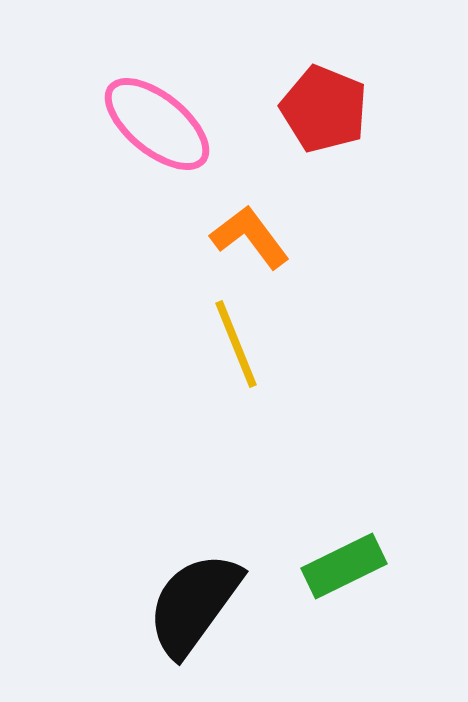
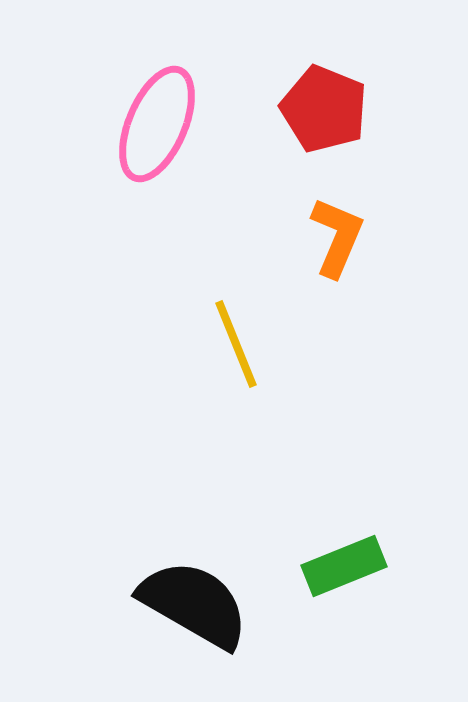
pink ellipse: rotated 74 degrees clockwise
orange L-shape: moved 87 px right; rotated 60 degrees clockwise
green rectangle: rotated 4 degrees clockwise
black semicircle: rotated 84 degrees clockwise
